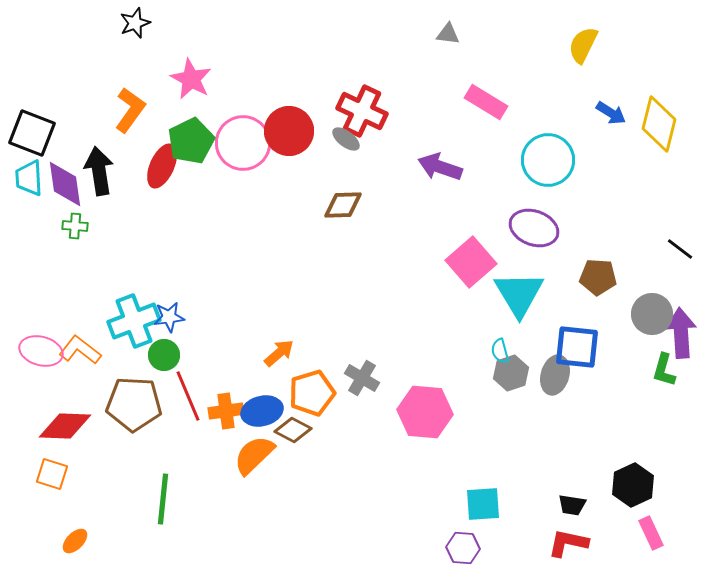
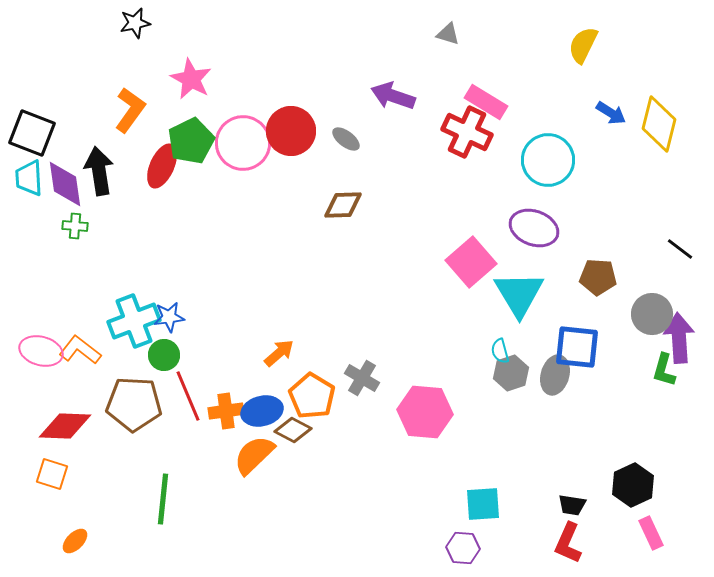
black star at (135, 23): rotated 8 degrees clockwise
gray triangle at (448, 34): rotated 10 degrees clockwise
red cross at (362, 111): moved 105 px right, 21 px down
red circle at (289, 131): moved 2 px right
purple arrow at (440, 167): moved 47 px left, 71 px up
purple arrow at (681, 333): moved 2 px left, 5 px down
orange pentagon at (312, 393): moved 3 px down; rotated 24 degrees counterclockwise
red L-shape at (568, 543): rotated 78 degrees counterclockwise
